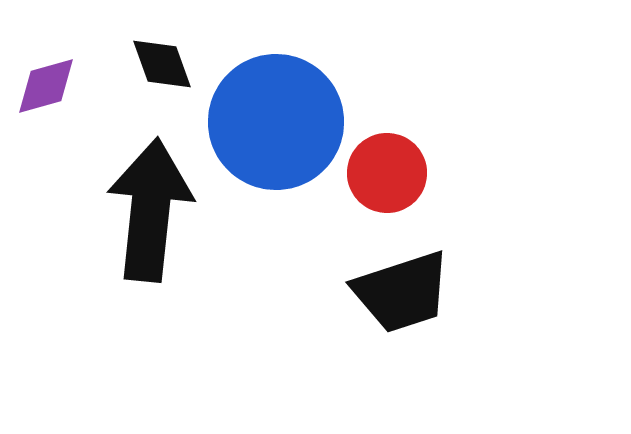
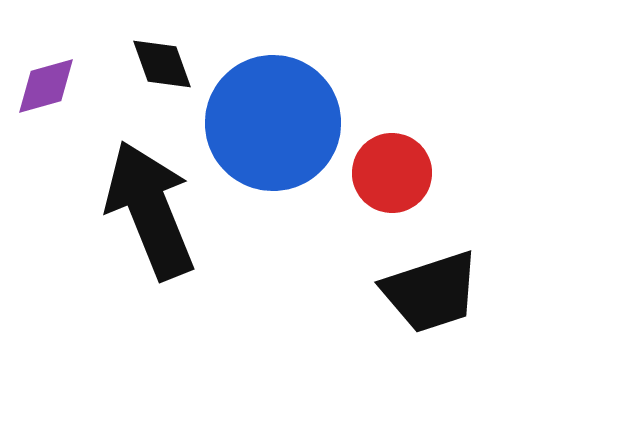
blue circle: moved 3 px left, 1 px down
red circle: moved 5 px right
black arrow: rotated 28 degrees counterclockwise
black trapezoid: moved 29 px right
